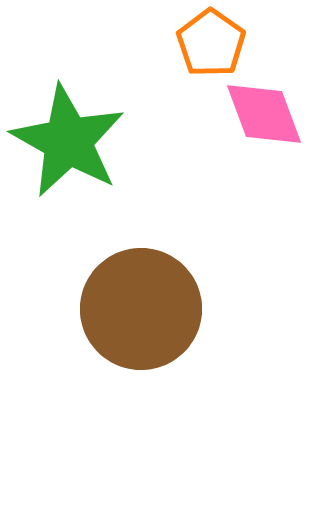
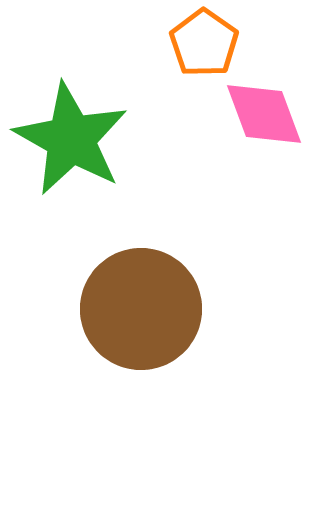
orange pentagon: moved 7 px left
green star: moved 3 px right, 2 px up
